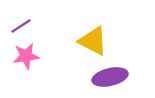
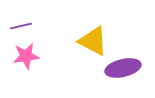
purple line: rotated 20 degrees clockwise
purple ellipse: moved 13 px right, 9 px up
